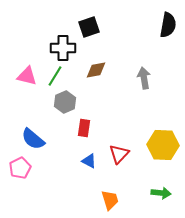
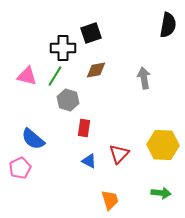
black square: moved 2 px right, 6 px down
gray hexagon: moved 3 px right, 2 px up; rotated 20 degrees counterclockwise
